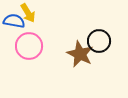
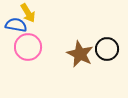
blue semicircle: moved 2 px right, 4 px down
black circle: moved 8 px right, 8 px down
pink circle: moved 1 px left, 1 px down
